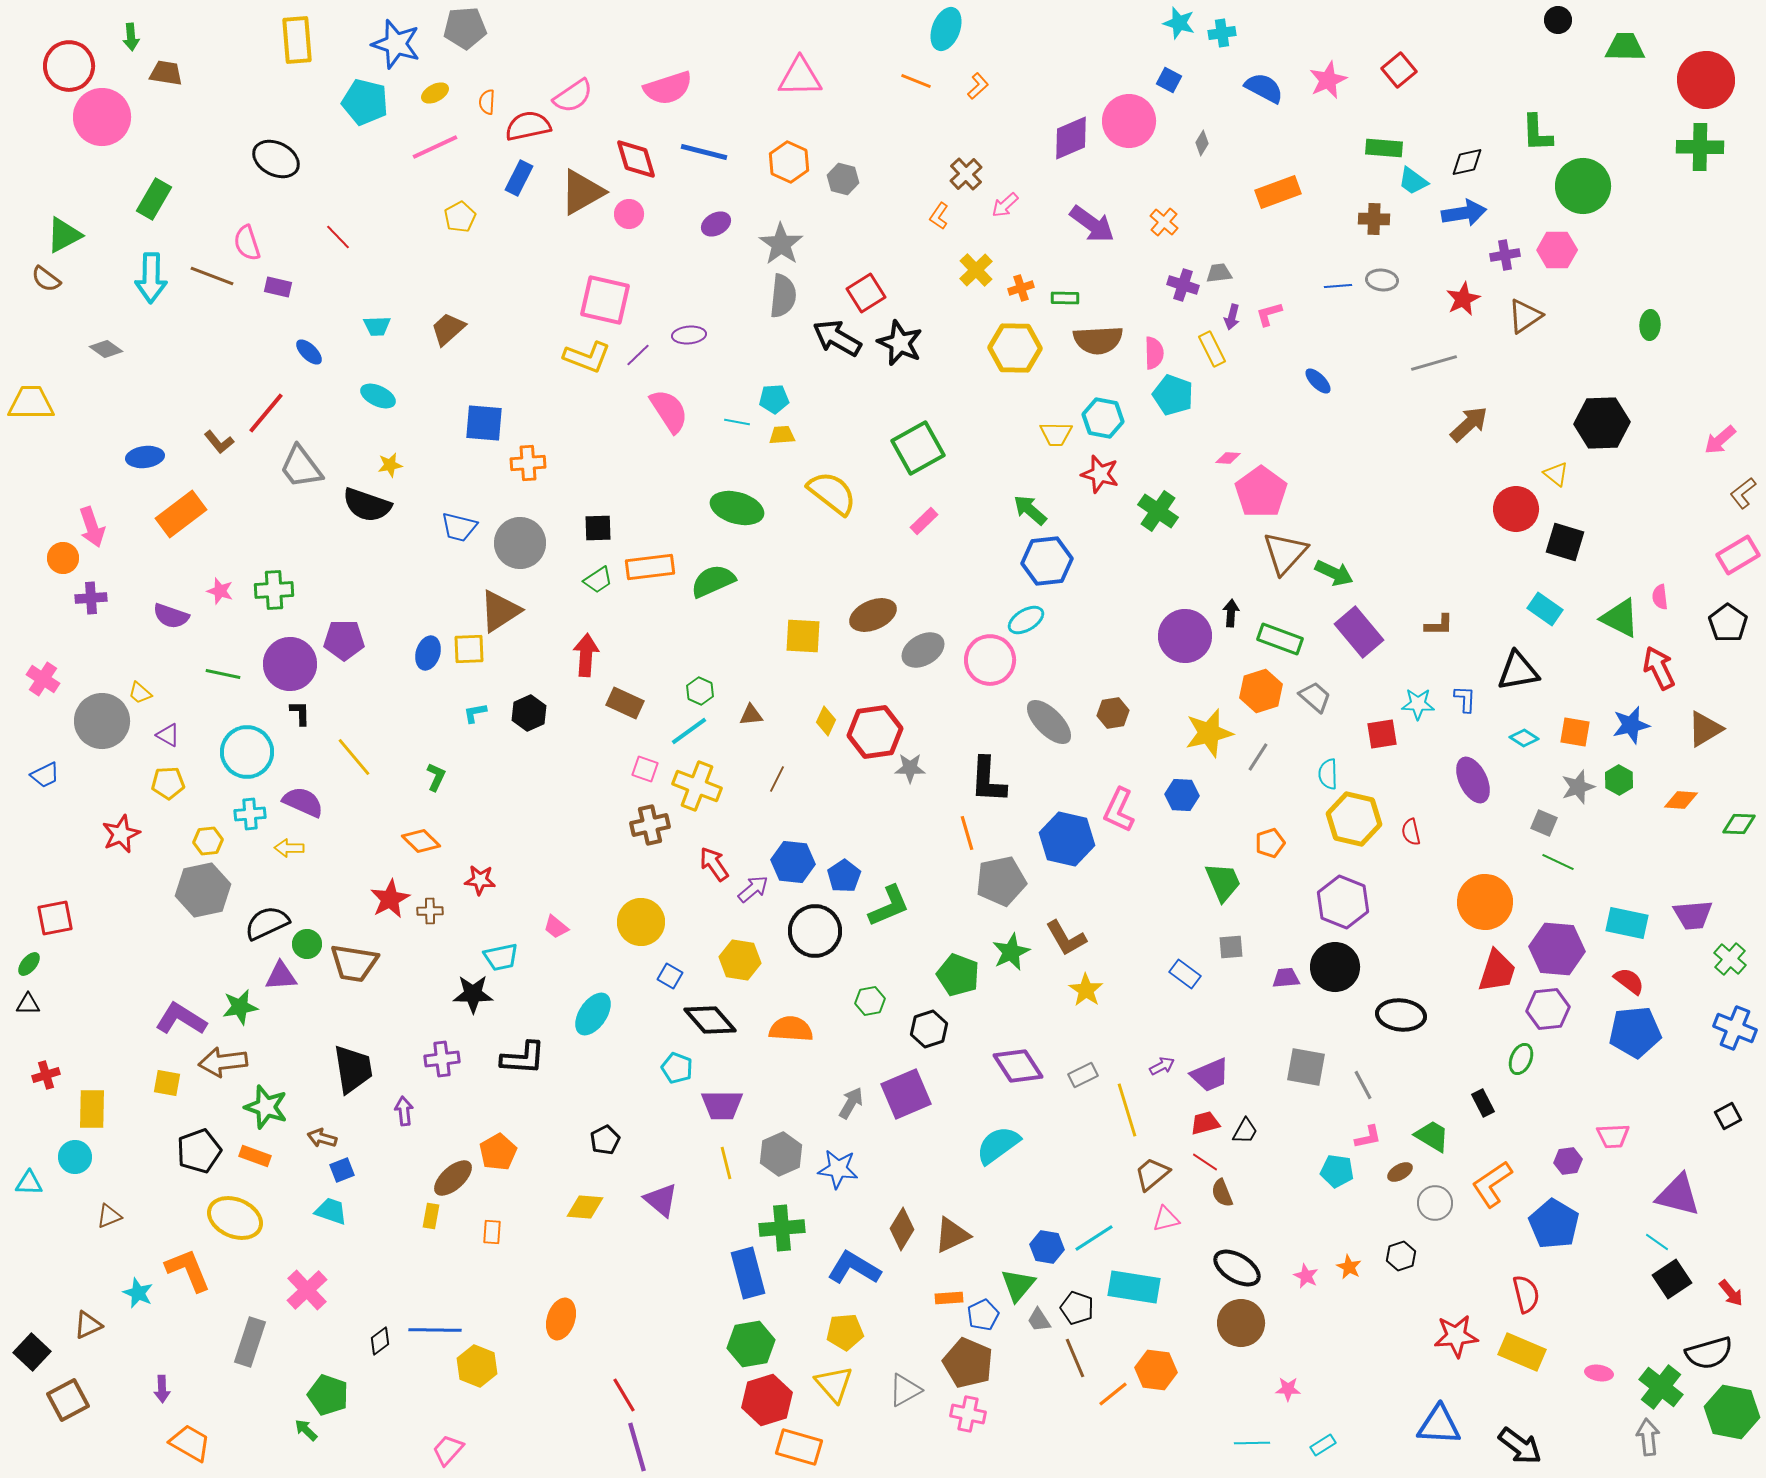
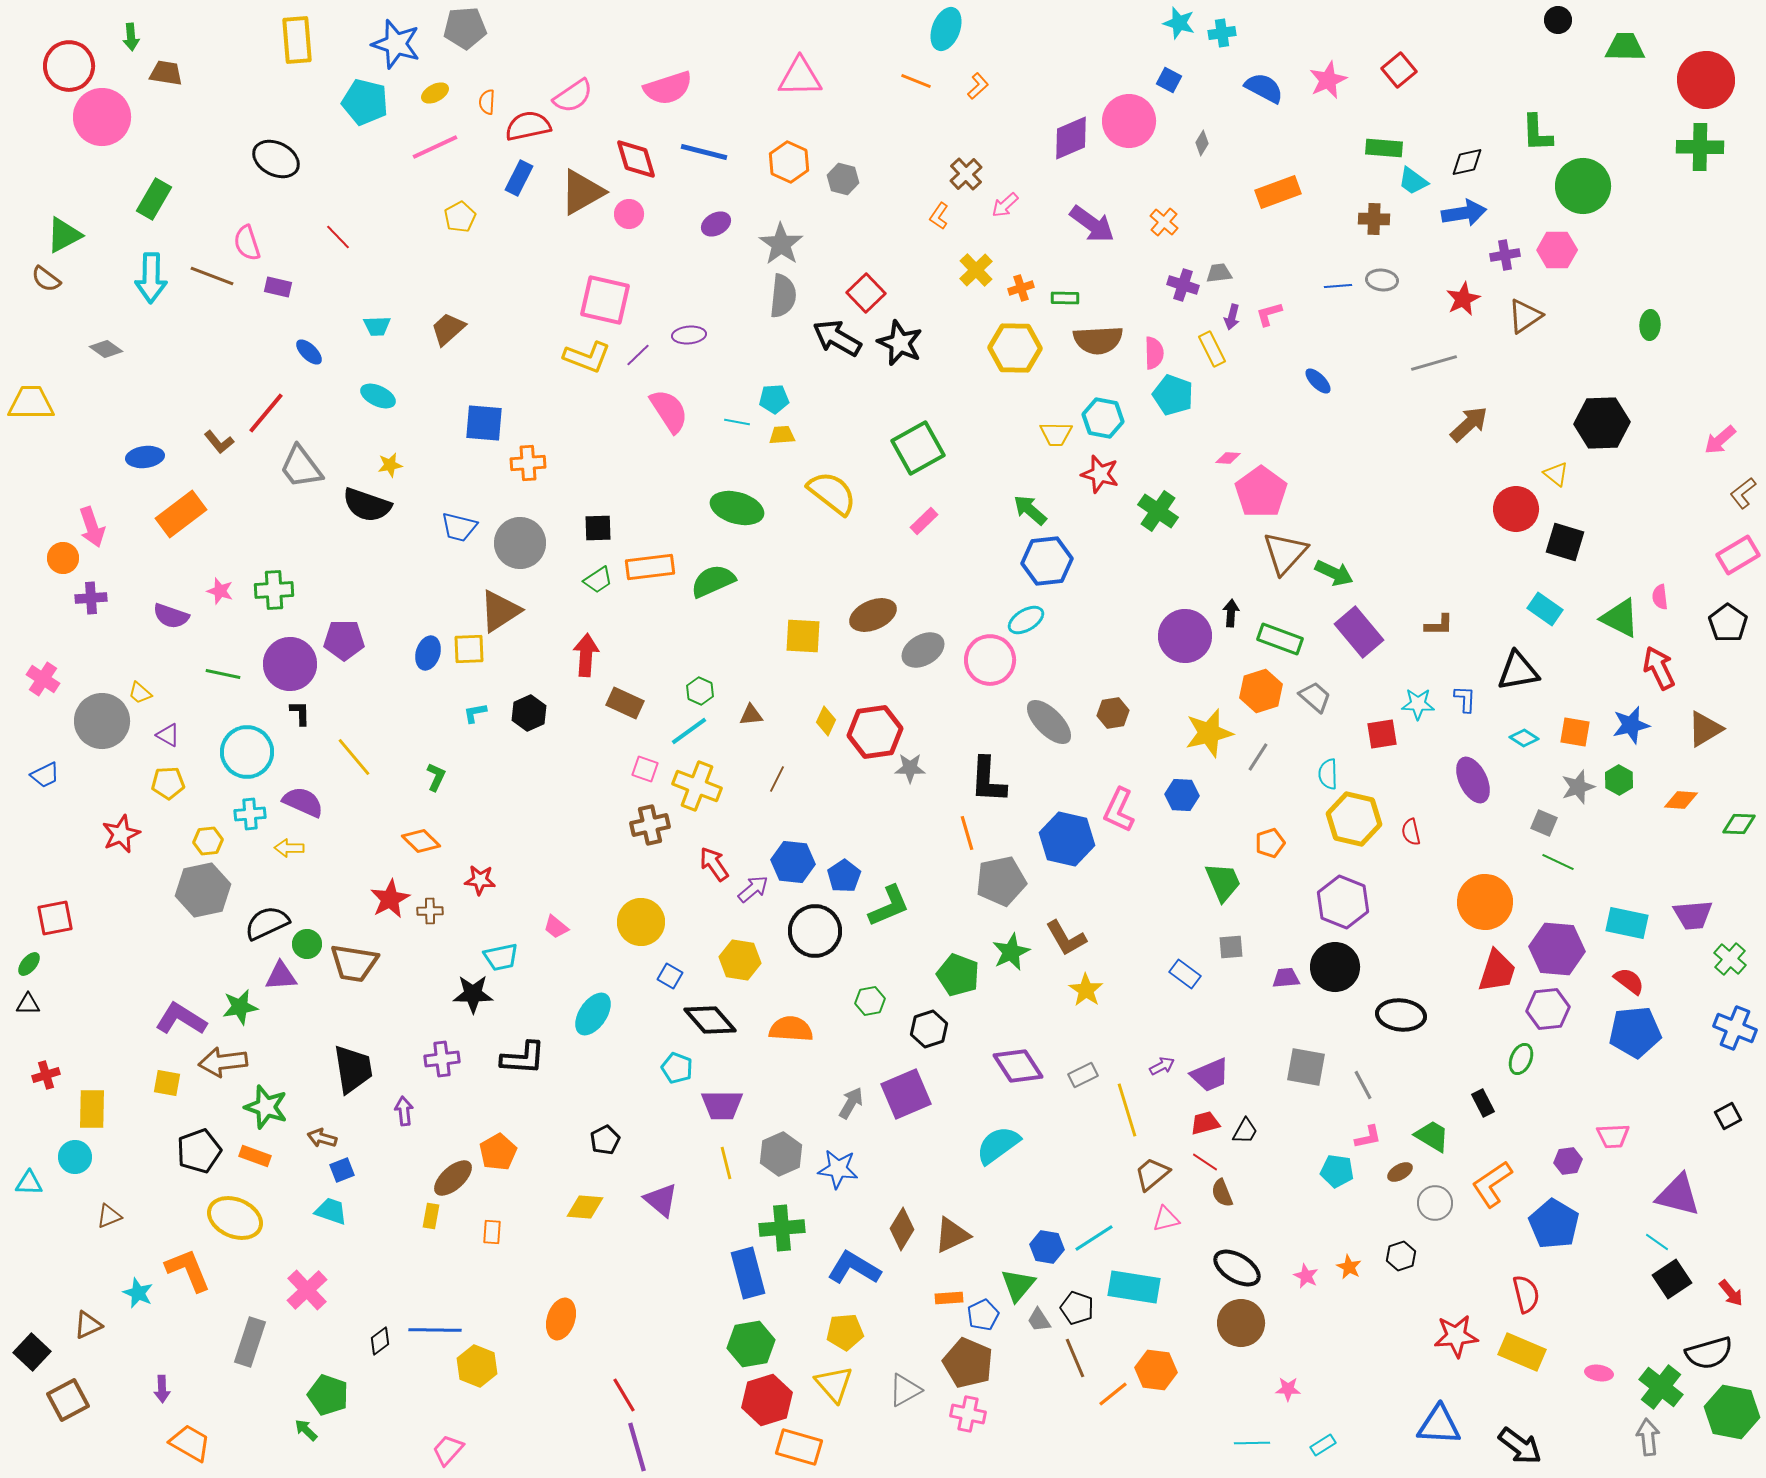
red square at (866, 293): rotated 12 degrees counterclockwise
